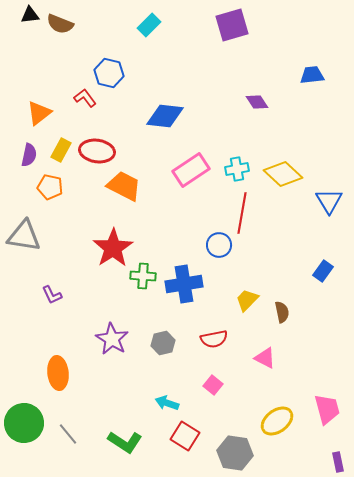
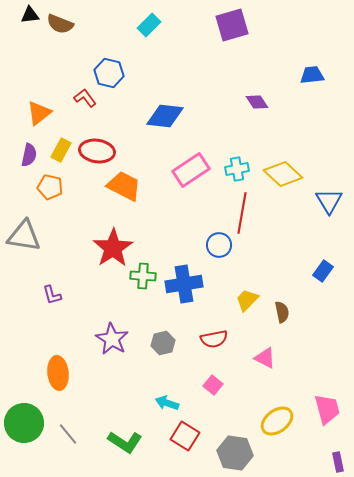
purple L-shape at (52, 295): rotated 10 degrees clockwise
